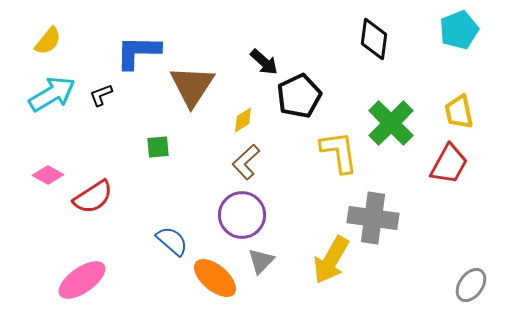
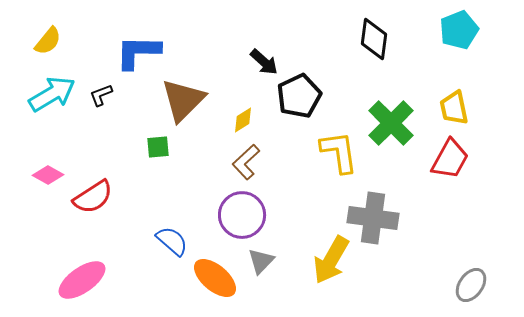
brown triangle: moved 9 px left, 14 px down; rotated 12 degrees clockwise
yellow trapezoid: moved 5 px left, 4 px up
red trapezoid: moved 1 px right, 5 px up
